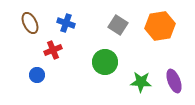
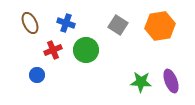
green circle: moved 19 px left, 12 px up
purple ellipse: moved 3 px left
